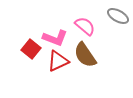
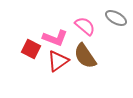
gray ellipse: moved 2 px left, 2 px down
red square: rotated 12 degrees counterclockwise
brown semicircle: moved 1 px down
red triangle: rotated 10 degrees counterclockwise
